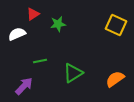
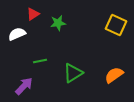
green star: moved 1 px up
orange semicircle: moved 1 px left, 4 px up
